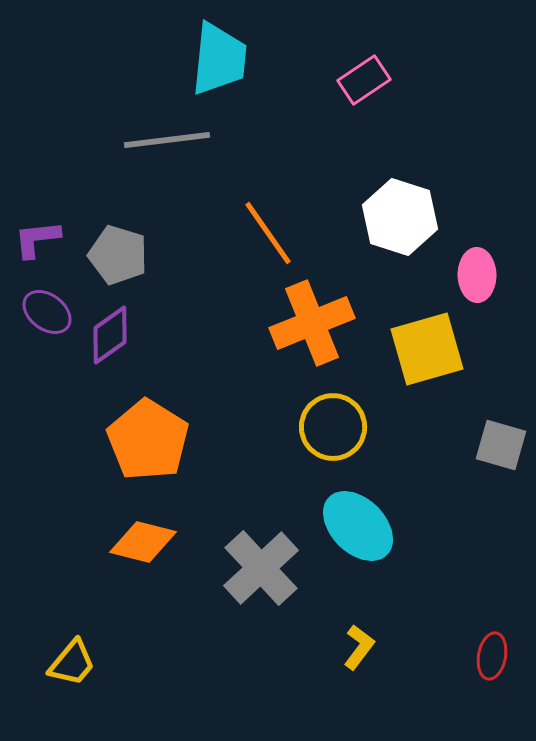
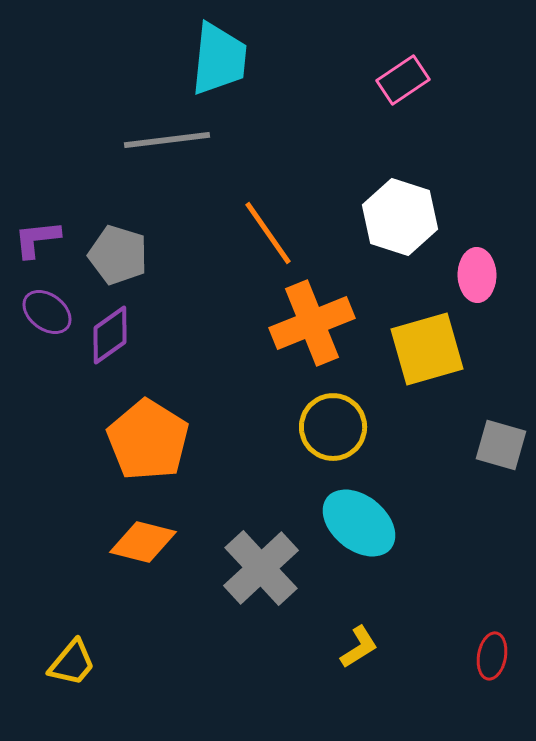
pink rectangle: moved 39 px right
cyan ellipse: moved 1 px right, 3 px up; rotated 6 degrees counterclockwise
yellow L-shape: rotated 21 degrees clockwise
